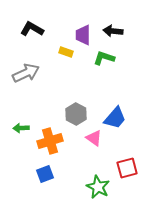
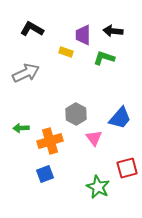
blue trapezoid: moved 5 px right
pink triangle: rotated 18 degrees clockwise
